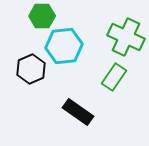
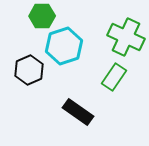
cyan hexagon: rotated 12 degrees counterclockwise
black hexagon: moved 2 px left, 1 px down
